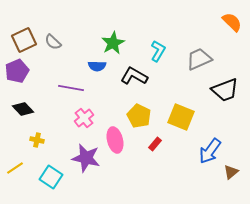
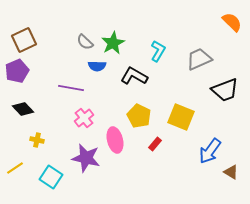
gray semicircle: moved 32 px right
brown triangle: rotated 49 degrees counterclockwise
